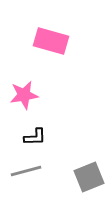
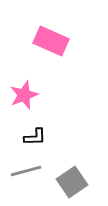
pink rectangle: rotated 8 degrees clockwise
pink star: rotated 12 degrees counterclockwise
gray square: moved 17 px left, 5 px down; rotated 12 degrees counterclockwise
